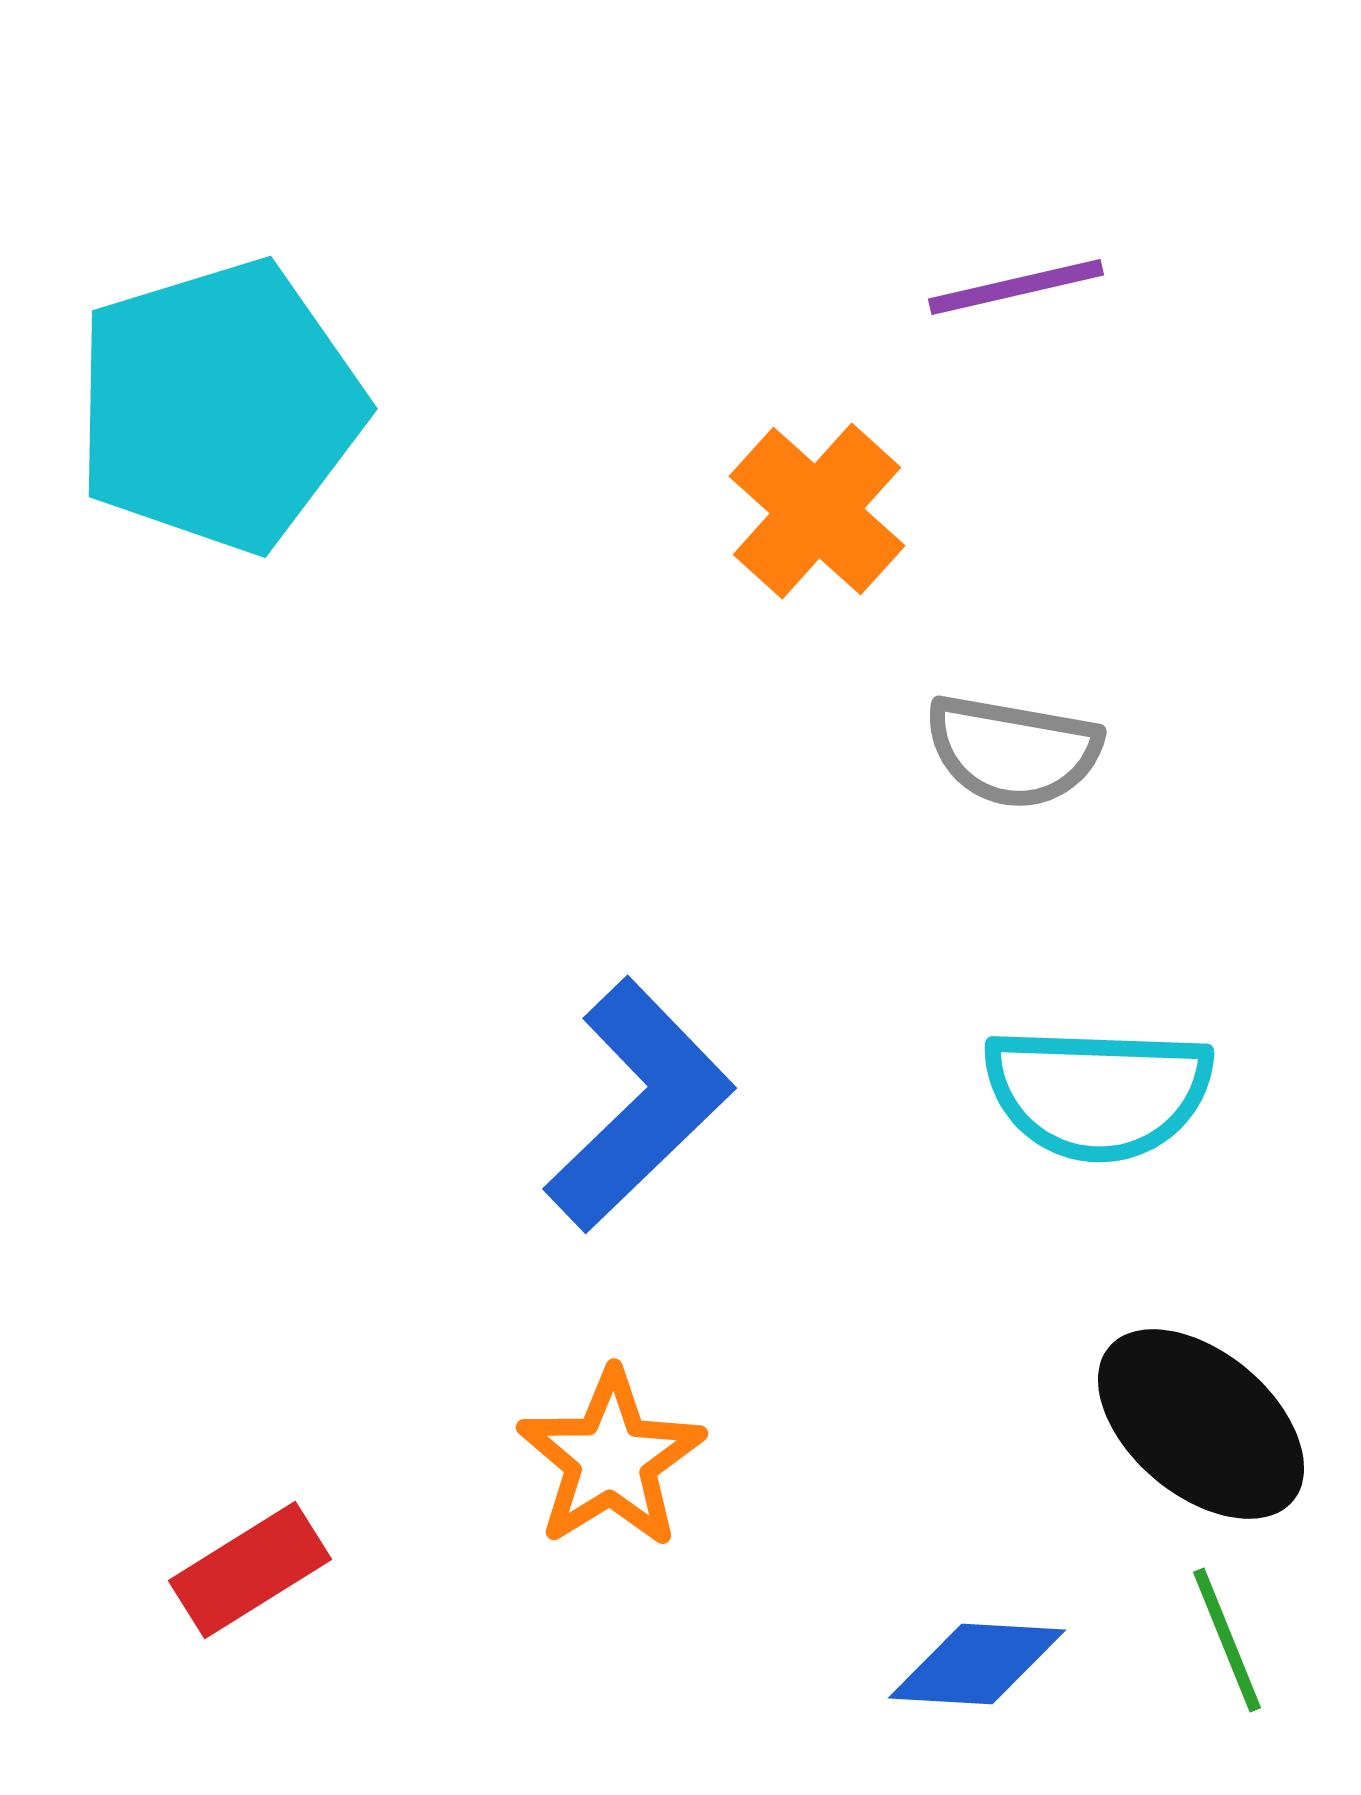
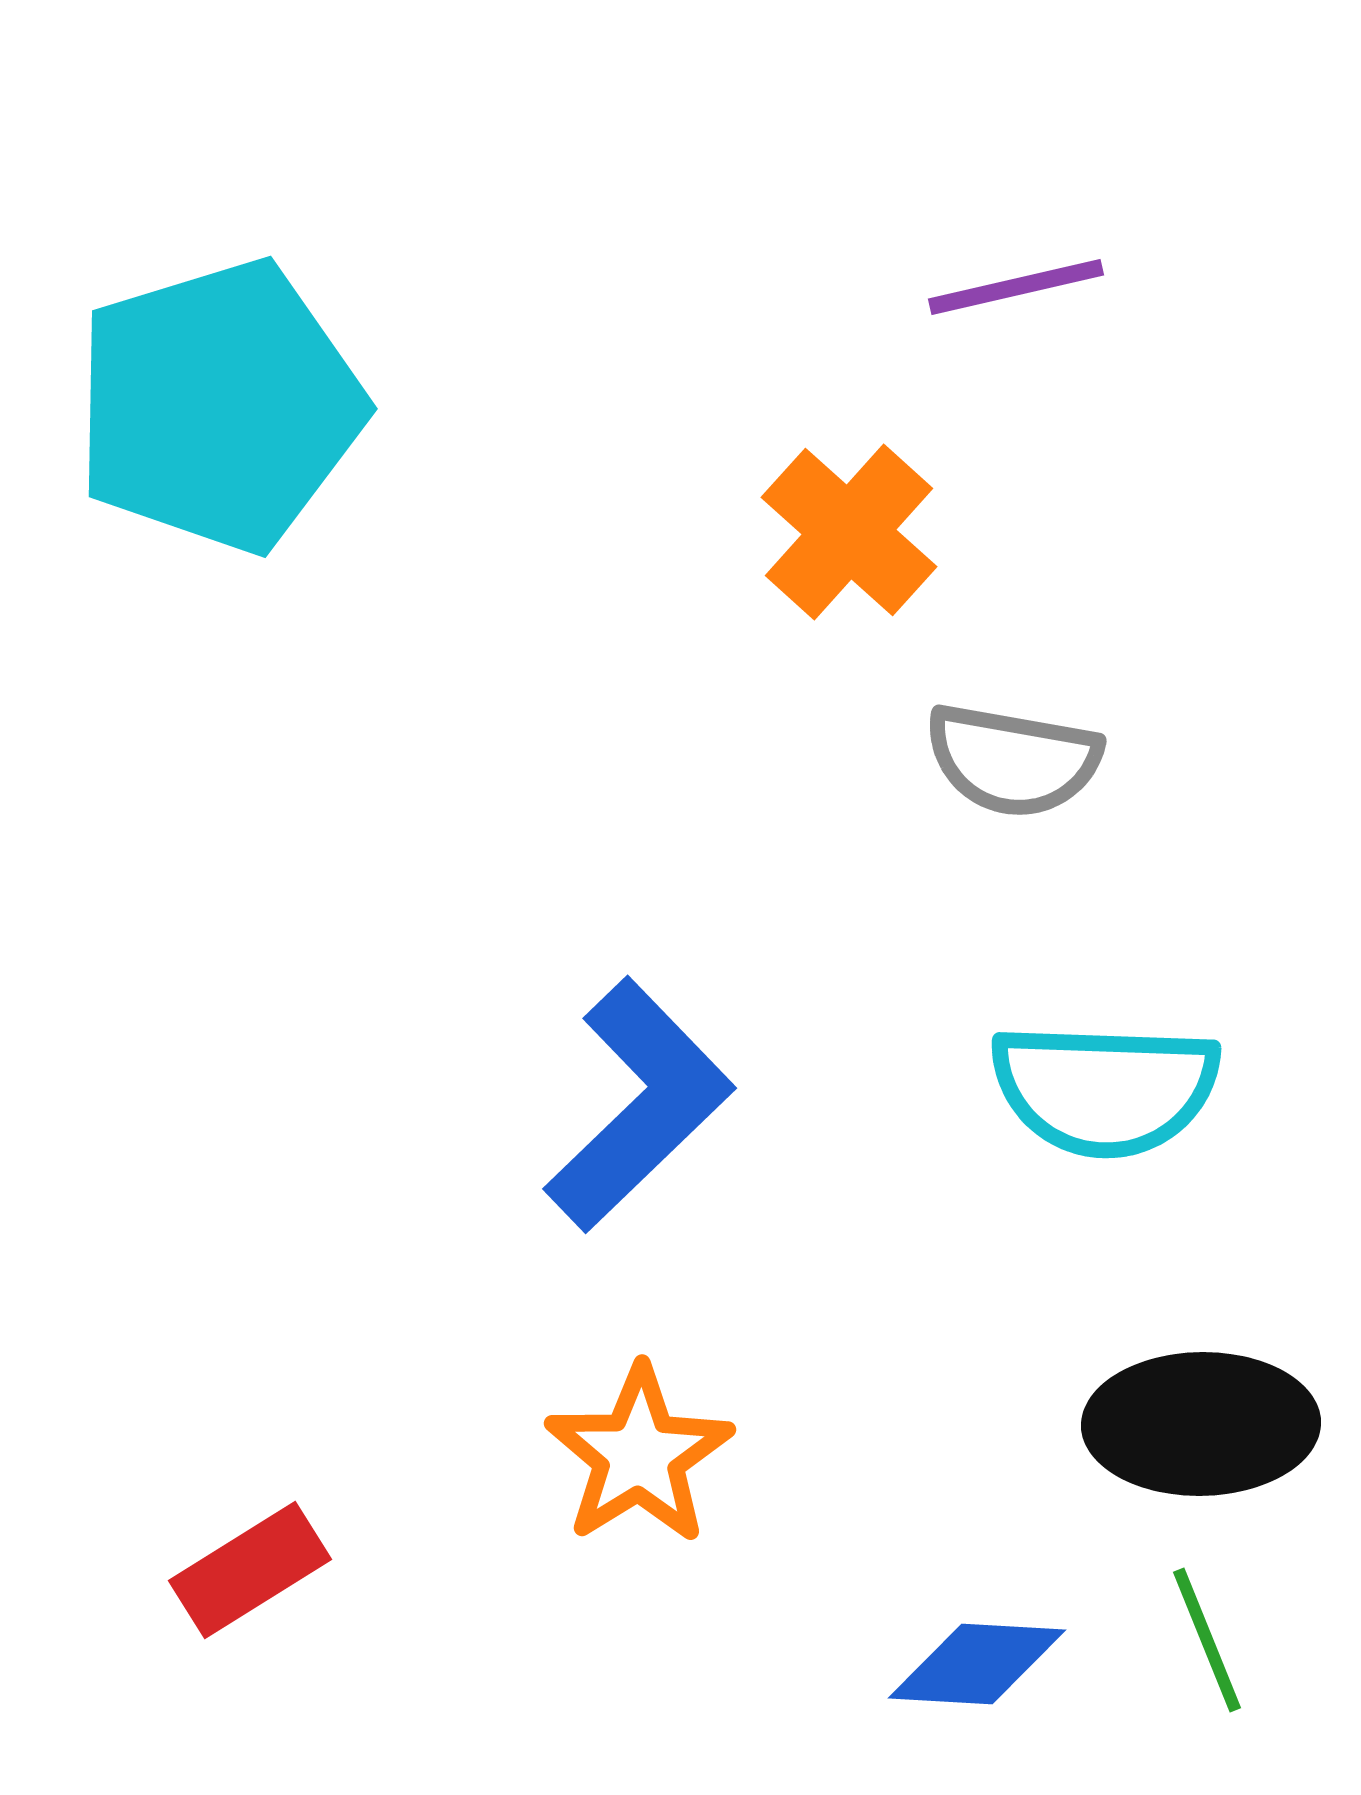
orange cross: moved 32 px right, 21 px down
gray semicircle: moved 9 px down
cyan semicircle: moved 7 px right, 4 px up
black ellipse: rotated 41 degrees counterclockwise
orange star: moved 28 px right, 4 px up
green line: moved 20 px left
